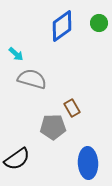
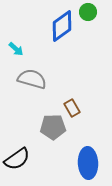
green circle: moved 11 px left, 11 px up
cyan arrow: moved 5 px up
